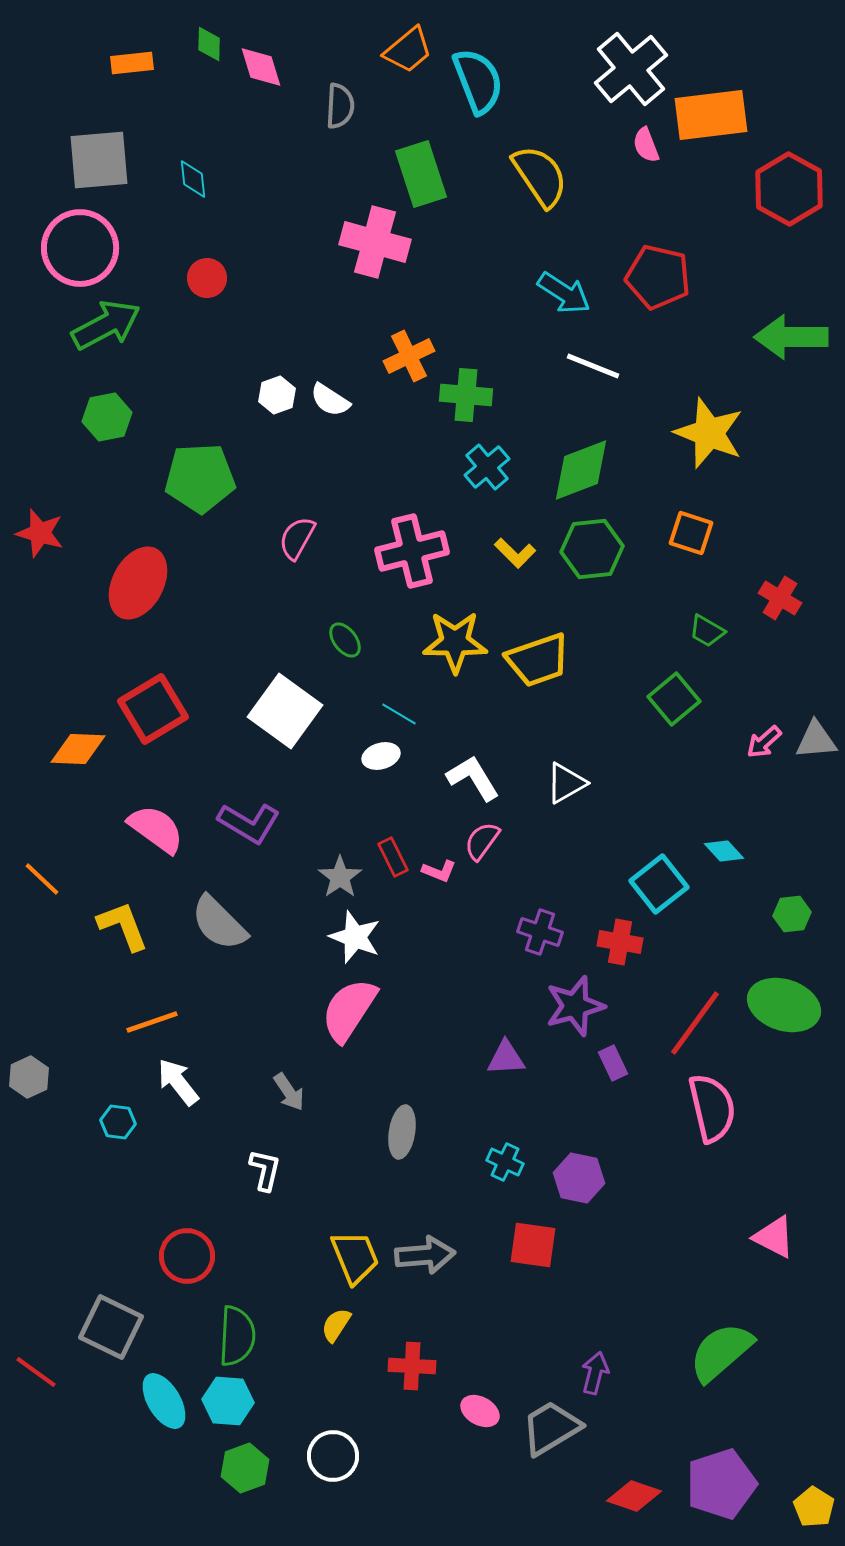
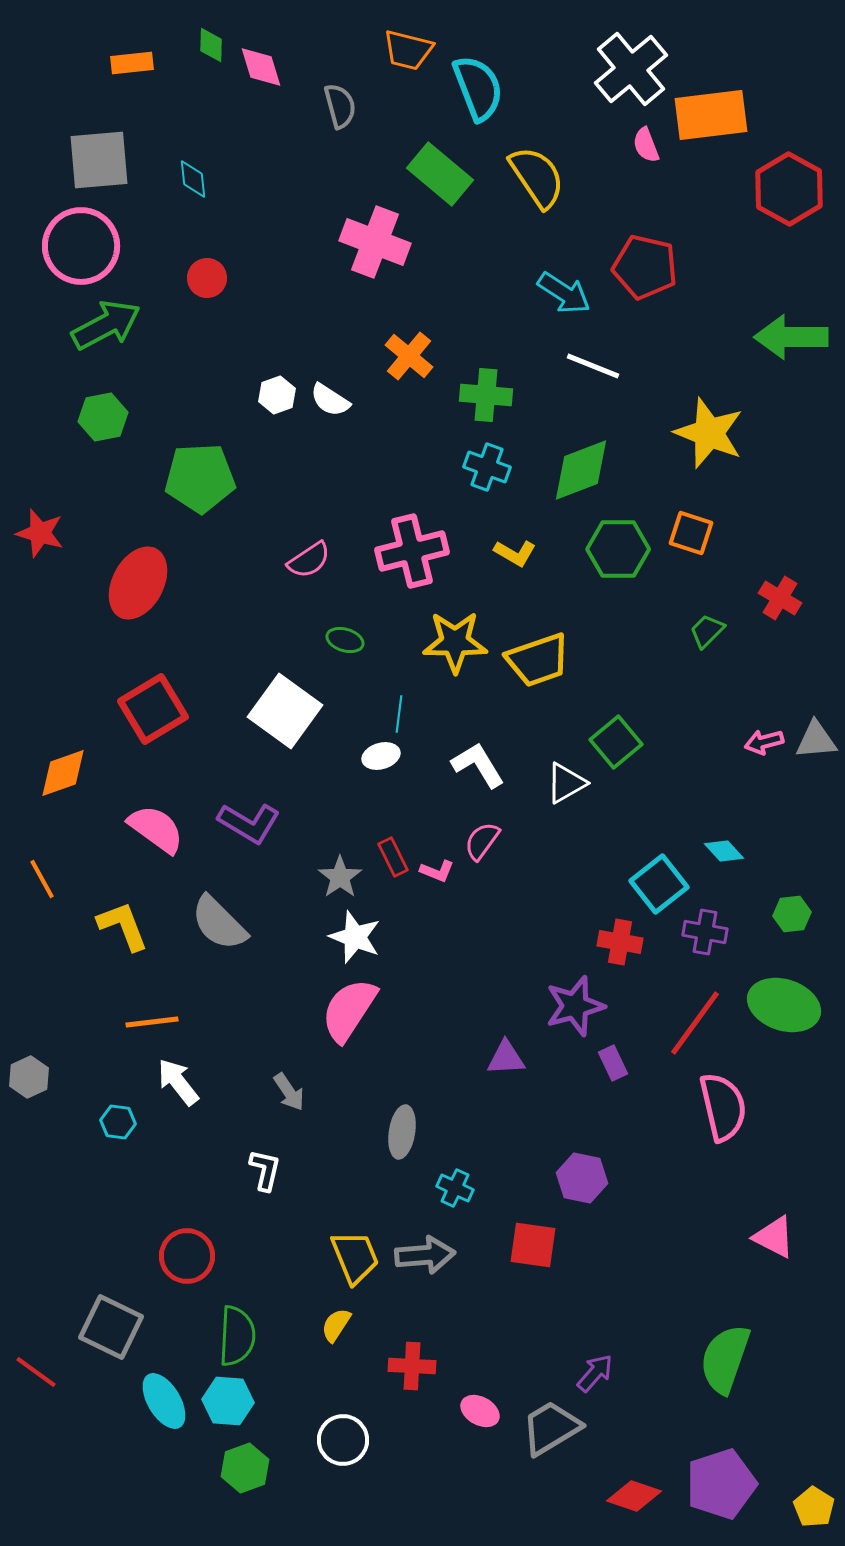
green diamond at (209, 44): moved 2 px right, 1 px down
orange trapezoid at (408, 50): rotated 54 degrees clockwise
cyan semicircle at (478, 81): moved 7 px down
gray semicircle at (340, 106): rotated 18 degrees counterclockwise
green rectangle at (421, 174): moved 19 px right; rotated 32 degrees counterclockwise
yellow semicircle at (540, 176): moved 3 px left, 1 px down
pink cross at (375, 242): rotated 6 degrees clockwise
pink circle at (80, 248): moved 1 px right, 2 px up
red pentagon at (658, 277): moved 13 px left, 10 px up
orange cross at (409, 356): rotated 24 degrees counterclockwise
green cross at (466, 395): moved 20 px right
green hexagon at (107, 417): moved 4 px left
cyan cross at (487, 467): rotated 30 degrees counterclockwise
pink semicircle at (297, 538): moved 12 px right, 22 px down; rotated 153 degrees counterclockwise
green hexagon at (592, 549): moved 26 px right; rotated 6 degrees clockwise
yellow L-shape at (515, 553): rotated 15 degrees counterclockwise
green trapezoid at (707, 631): rotated 105 degrees clockwise
green ellipse at (345, 640): rotated 36 degrees counterclockwise
green square at (674, 699): moved 58 px left, 43 px down
cyan line at (399, 714): rotated 66 degrees clockwise
pink arrow at (764, 742): rotated 27 degrees clockwise
orange diamond at (78, 749): moved 15 px left, 24 px down; rotated 22 degrees counterclockwise
white L-shape at (473, 778): moved 5 px right, 13 px up
pink L-shape at (439, 871): moved 2 px left
orange line at (42, 879): rotated 18 degrees clockwise
purple cross at (540, 932): moved 165 px right; rotated 9 degrees counterclockwise
orange line at (152, 1022): rotated 12 degrees clockwise
pink semicircle at (712, 1108): moved 11 px right, 1 px up
cyan cross at (505, 1162): moved 50 px left, 26 px down
purple hexagon at (579, 1178): moved 3 px right
green semicircle at (721, 1352): moved 4 px right, 7 px down; rotated 30 degrees counterclockwise
purple arrow at (595, 1373): rotated 27 degrees clockwise
white circle at (333, 1456): moved 10 px right, 16 px up
